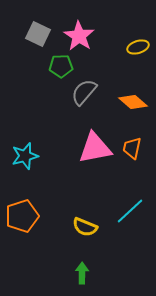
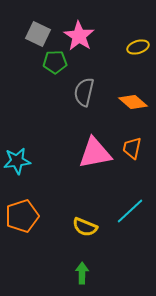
green pentagon: moved 6 px left, 4 px up
gray semicircle: rotated 28 degrees counterclockwise
pink triangle: moved 5 px down
cyan star: moved 8 px left, 5 px down; rotated 8 degrees clockwise
